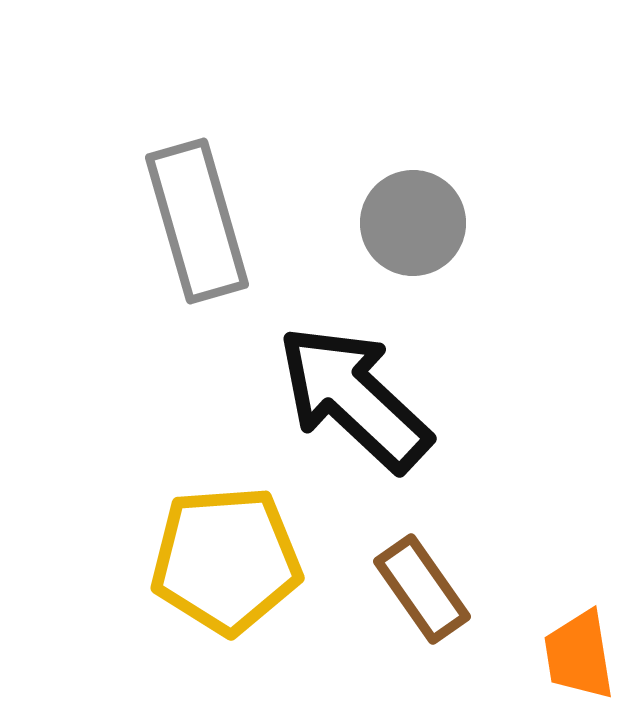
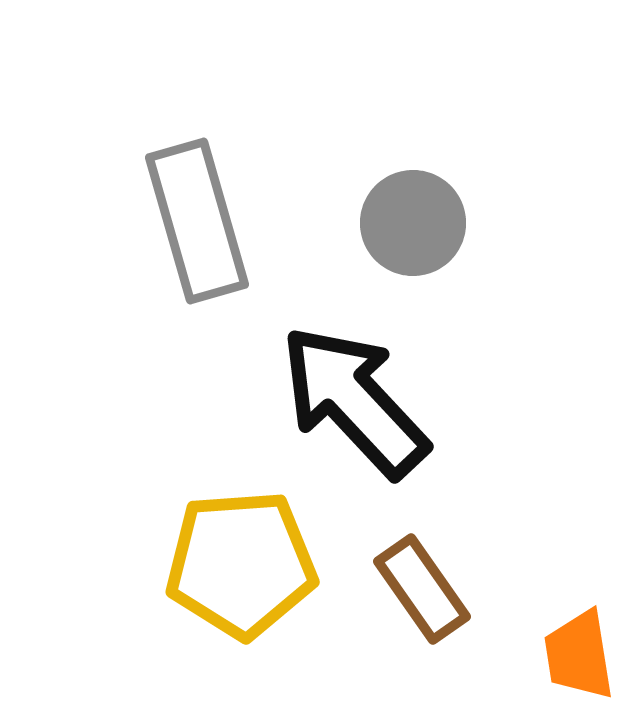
black arrow: moved 3 px down; rotated 4 degrees clockwise
yellow pentagon: moved 15 px right, 4 px down
